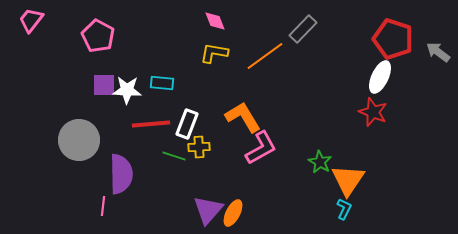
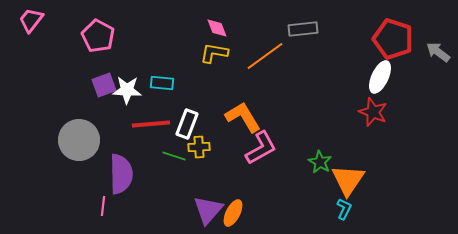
pink diamond: moved 2 px right, 7 px down
gray rectangle: rotated 40 degrees clockwise
purple square: rotated 20 degrees counterclockwise
